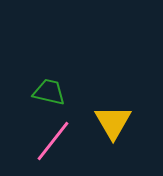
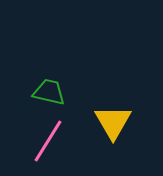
pink line: moved 5 px left; rotated 6 degrees counterclockwise
